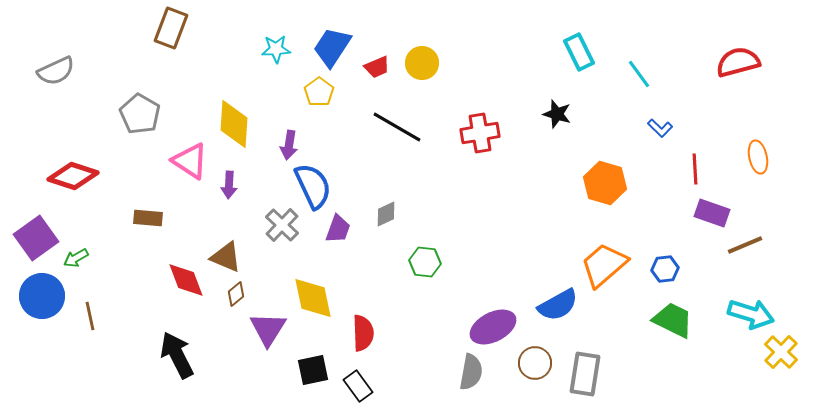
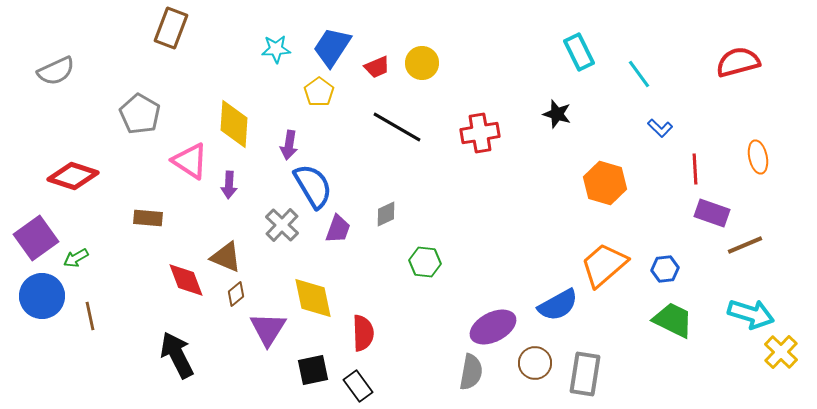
blue semicircle at (313, 186): rotated 6 degrees counterclockwise
